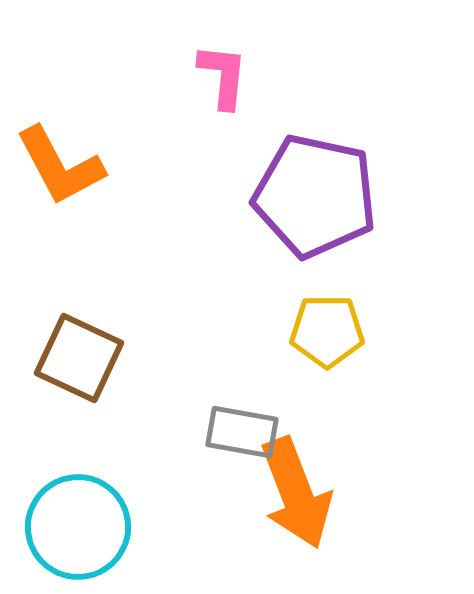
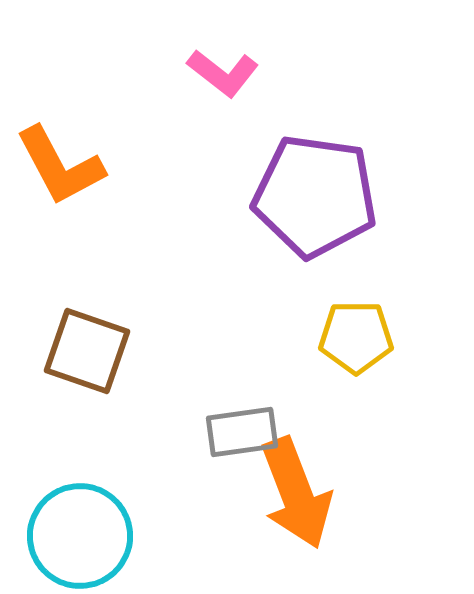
pink L-shape: moved 3 px up; rotated 122 degrees clockwise
purple pentagon: rotated 4 degrees counterclockwise
yellow pentagon: moved 29 px right, 6 px down
brown square: moved 8 px right, 7 px up; rotated 6 degrees counterclockwise
gray rectangle: rotated 18 degrees counterclockwise
cyan circle: moved 2 px right, 9 px down
